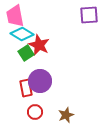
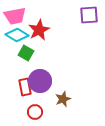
pink trapezoid: rotated 90 degrees counterclockwise
cyan diamond: moved 5 px left, 1 px down
red star: moved 15 px up; rotated 20 degrees clockwise
green square: rotated 28 degrees counterclockwise
red rectangle: moved 1 px left, 1 px up
brown star: moved 3 px left, 16 px up
